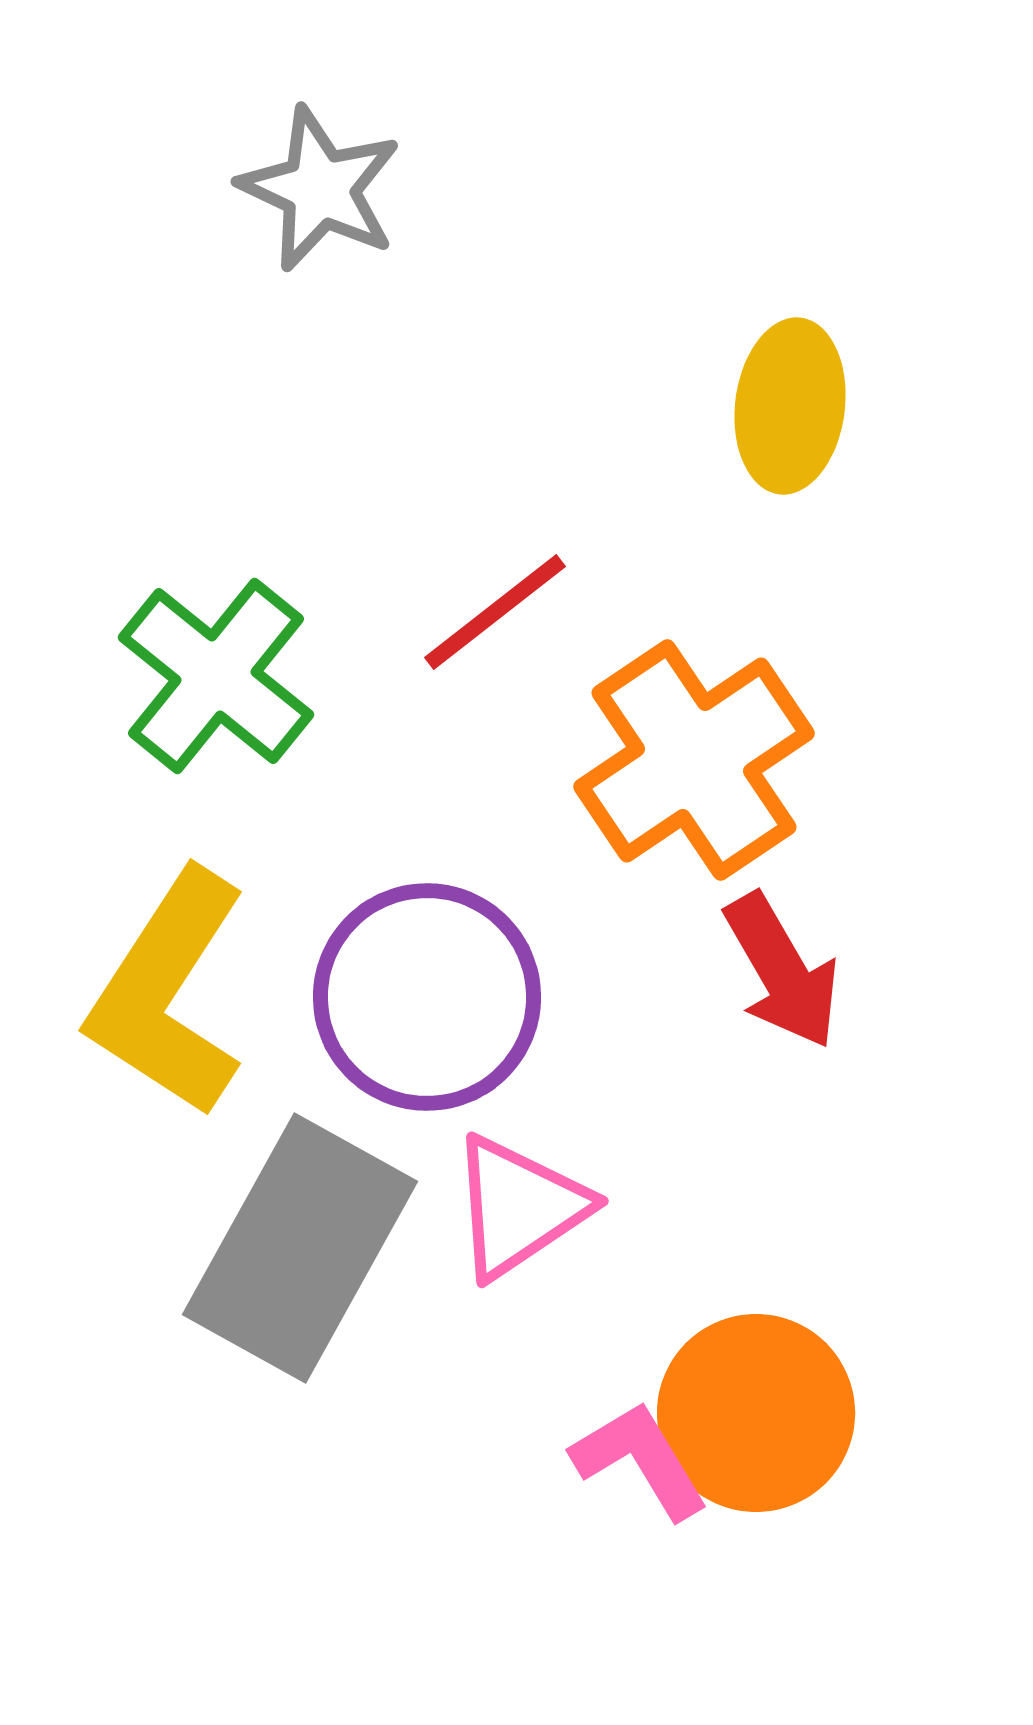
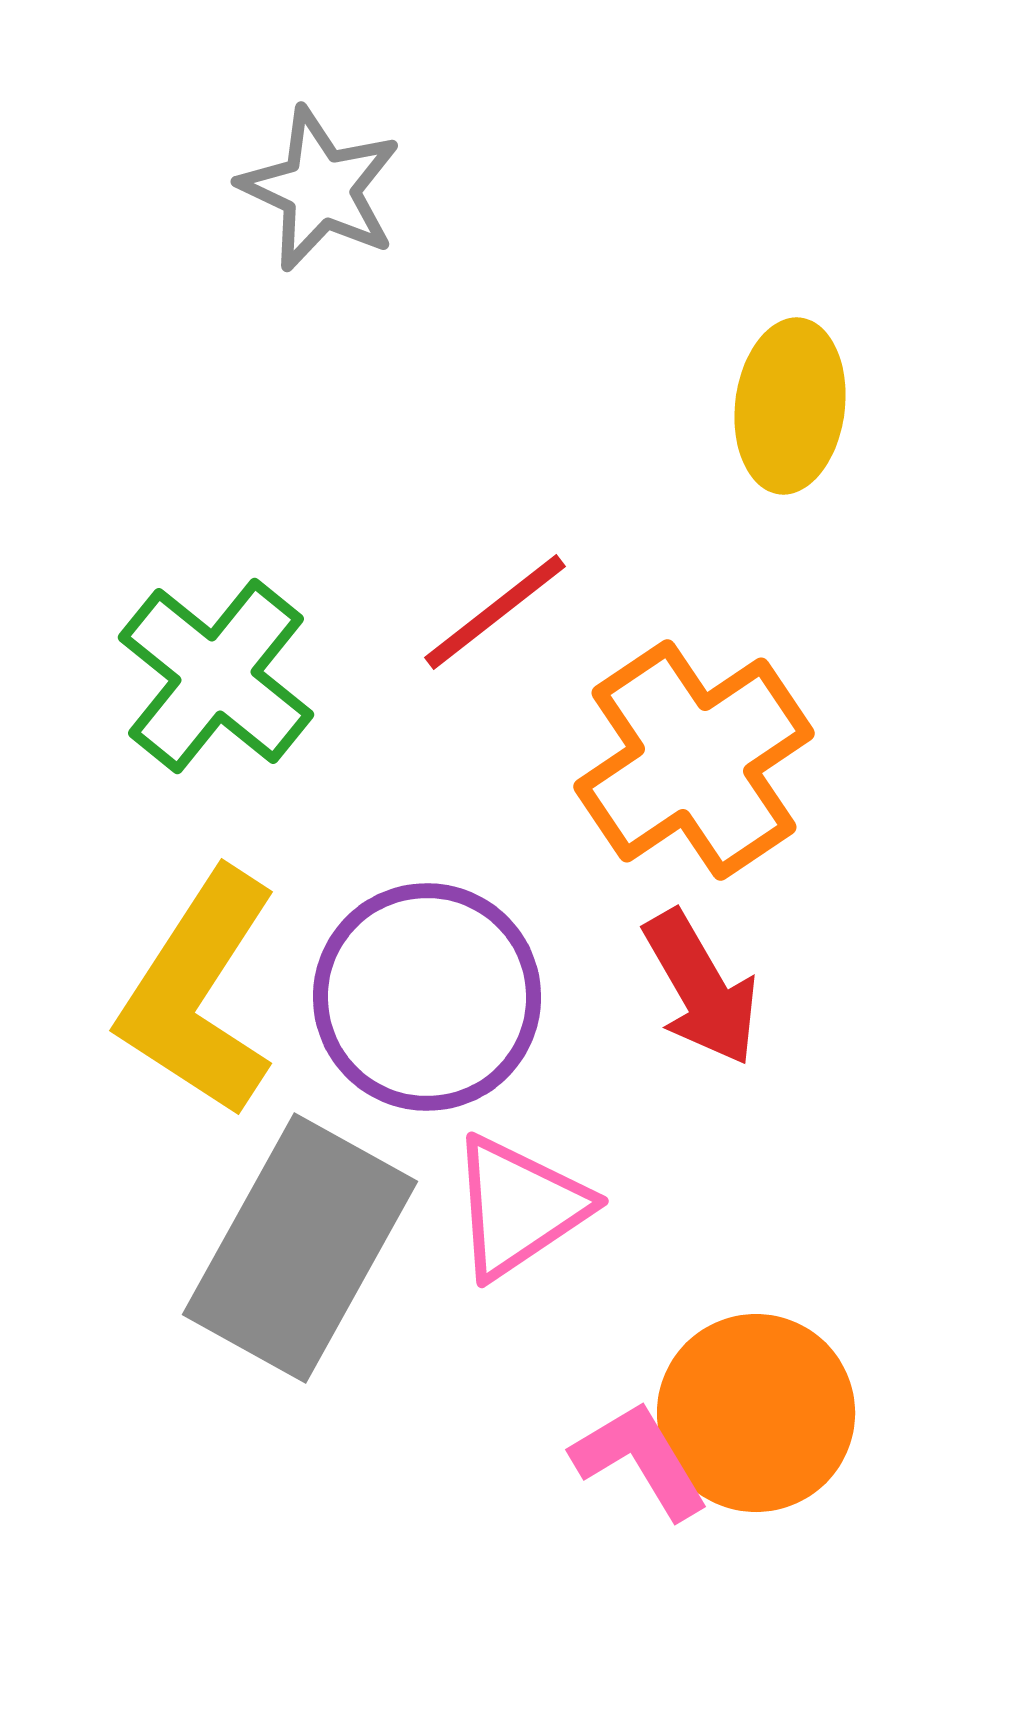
red arrow: moved 81 px left, 17 px down
yellow L-shape: moved 31 px right
